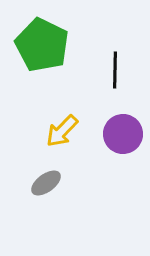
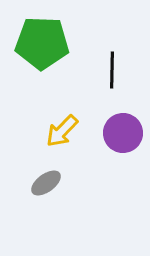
green pentagon: moved 2 px up; rotated 24 degrees counterclockwise
black line: moved 3 px left
purple circle: moved 1 px up
